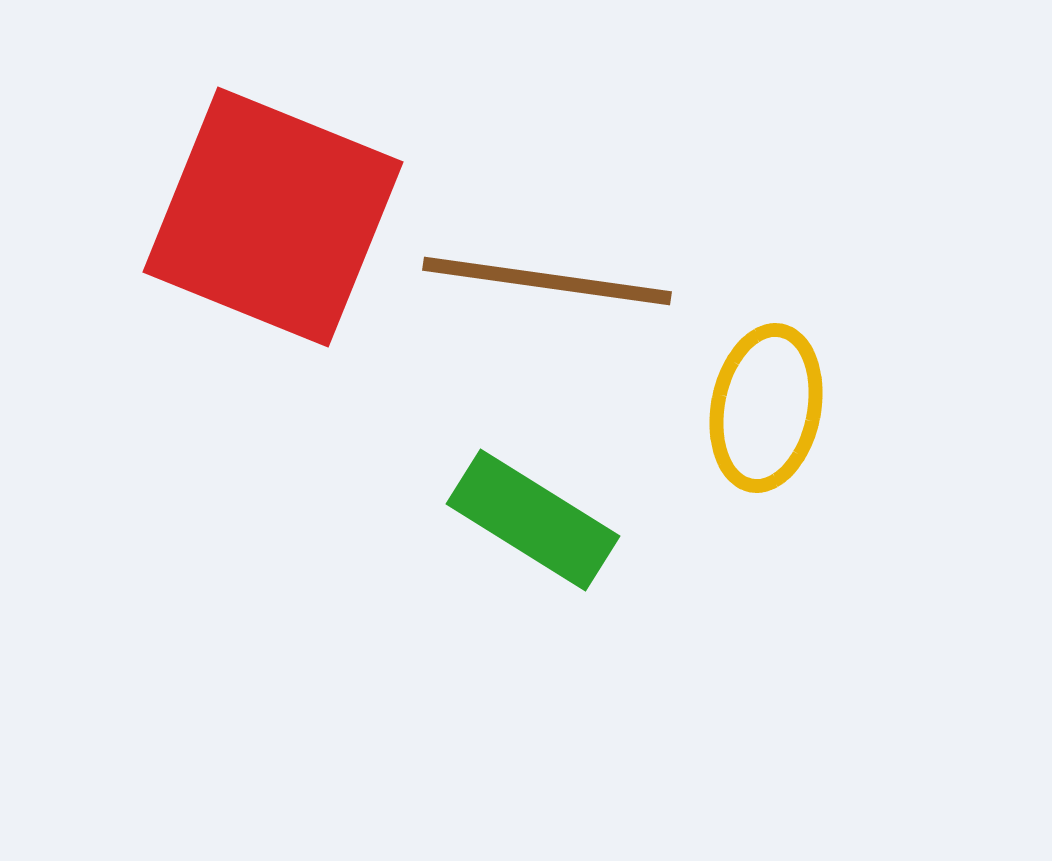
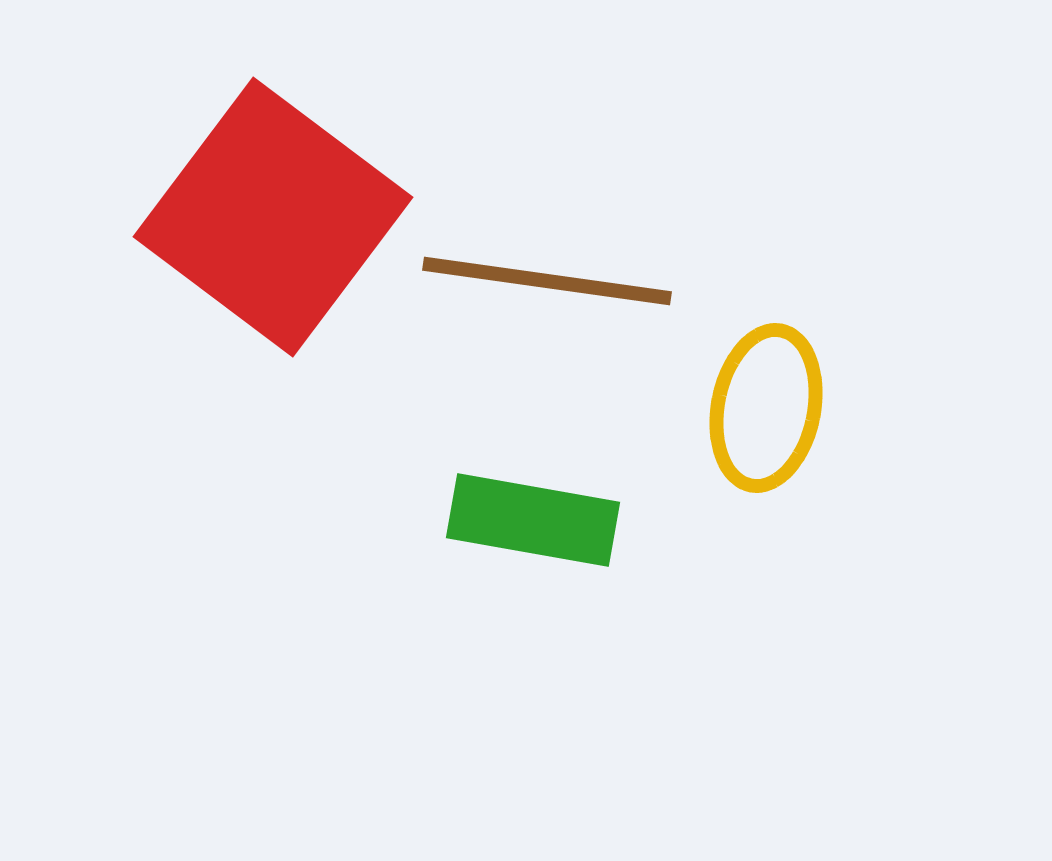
red square: rotated 15 degrees clockwise
green rectangle: rotated 22 degrees counterclockwise
